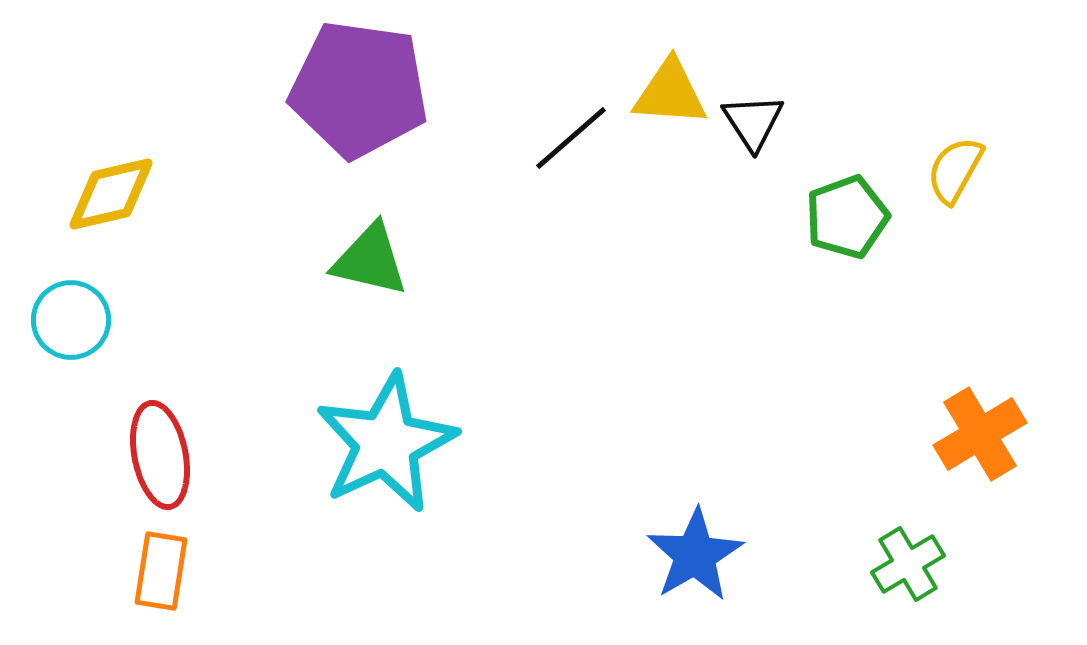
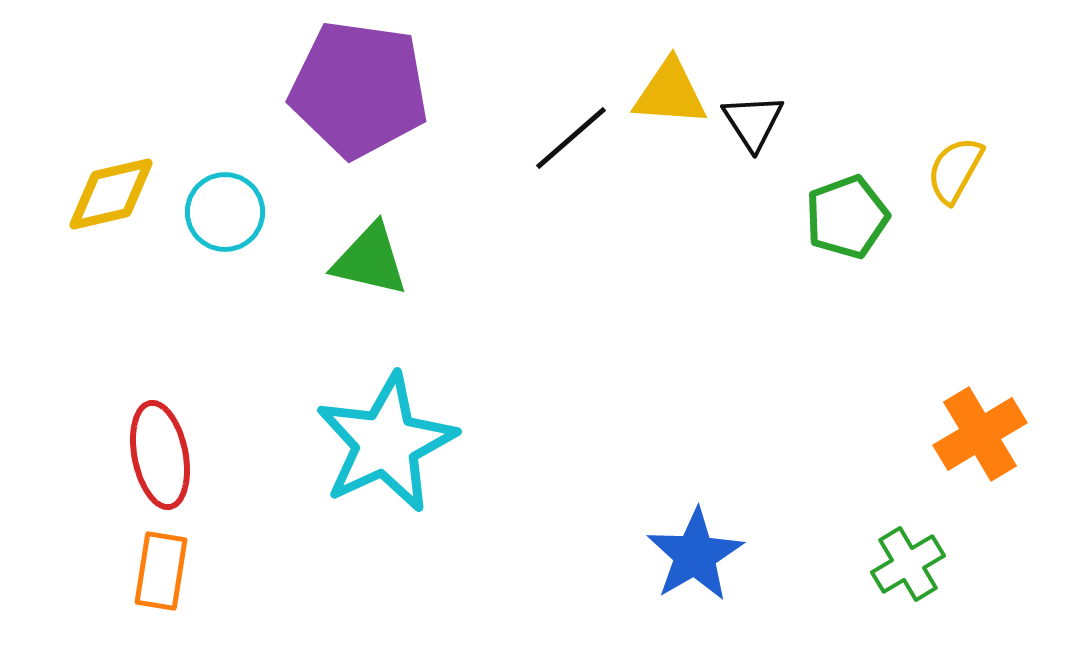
cyan circle: moved 154 px right, 108 px up
